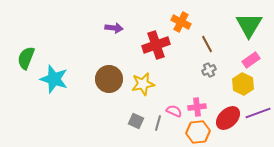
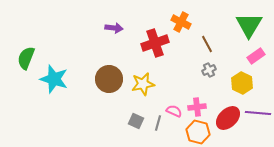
red cross: moved 1 px left, 2 px up
pink rectangle: moved 5 px right, 4 px up
yellow hexagon: moved 1 px left, 1 px up
purple line: rotated 25 degrees clockwise
orange hexagon: rotated 20 degrees clockwise
